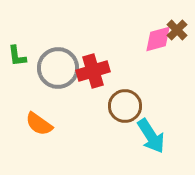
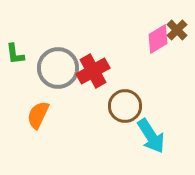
pink diamond: rotated 16 degrees counterclockwise
green L-shape: moved 2 px left, 2 px up
red cross: rotated 12 degrees counterclockwise
orange semicircle: moved 1 px left, 9 px up; rotated 80 degrees clockwise
